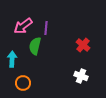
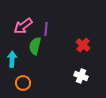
purple line: moved 1 px down
